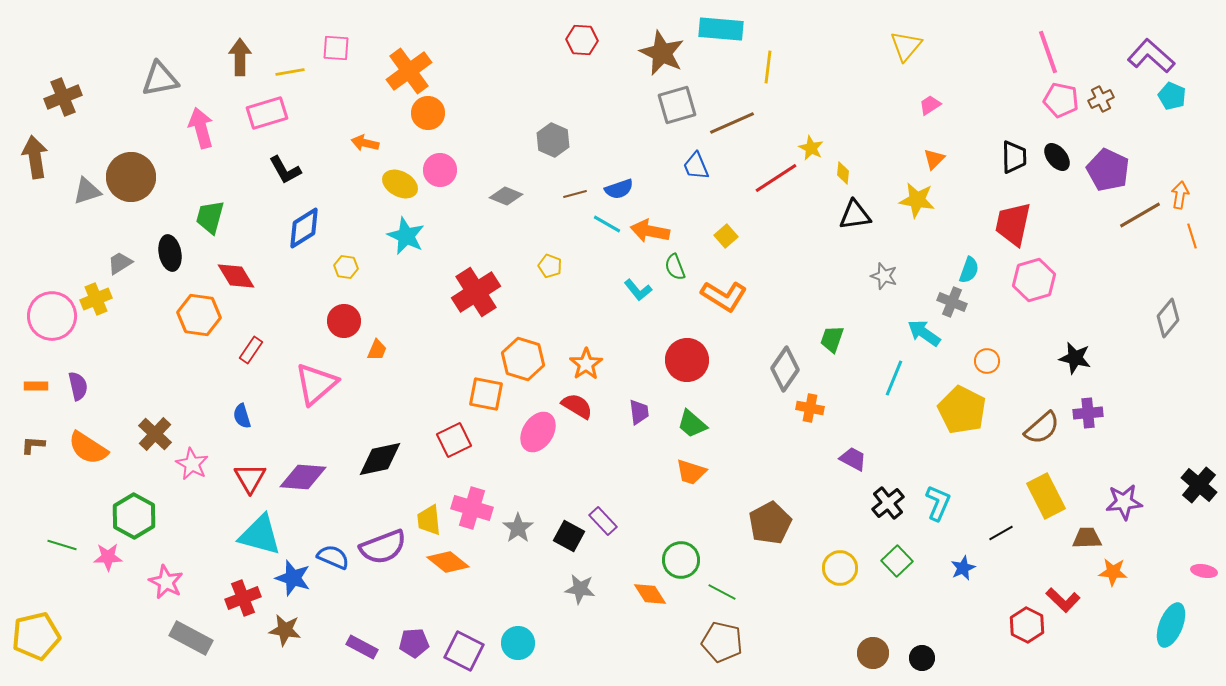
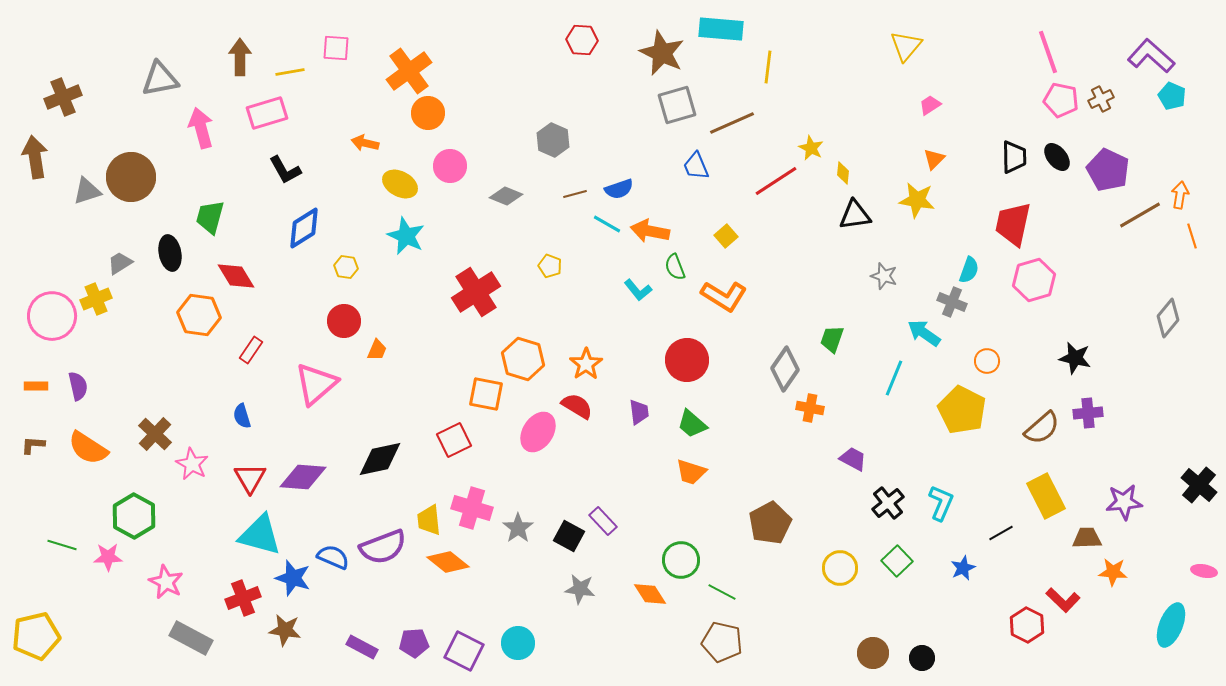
pink circle at (440, 170): moved 10 px right, 4 px up
red line at (776, 178): moved 3 px down
cyan L-shape at (938, 503): moved 3 px right
